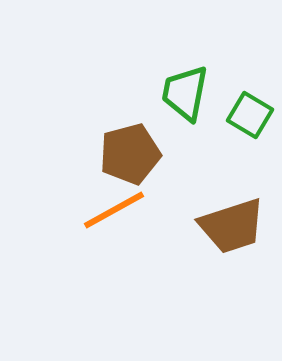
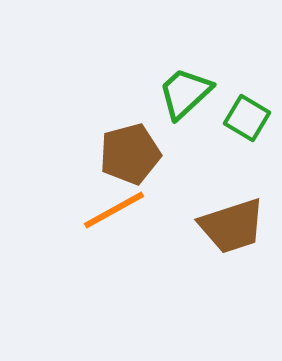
green trapezoid: rotated 36 degrees clockwise
green square: moved 3 px left, 3 px down
